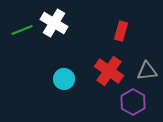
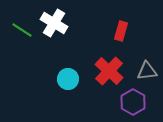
green line: rotated 55 degrees clockwise
red cross: rotated 8 degrees clockwise
cyan circle: moved 4 px right
